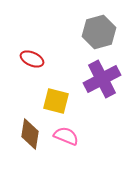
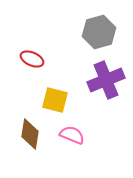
purple cross: moved 4 px right, 1 px down; rotated 6 degrees clockwise
yellow square: moved 1 px left, 1 px up
pink semicircle: moved 6 px right, 1 px up
